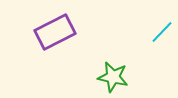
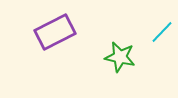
green star: moved 7 px right, 20 px up
